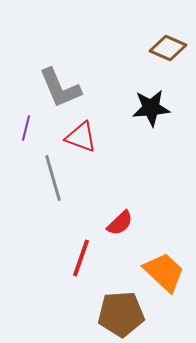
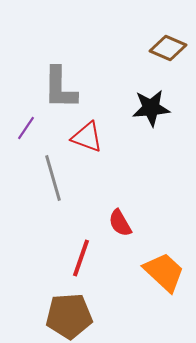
gray L-shape: rotated 24 degrees clockwise
purple line: rotated 20 degrees clockwise
red triangle: moved 6 px right
red semicircle: rotated 104 degrees clockwise
brown pentagon: moved 52 px left, 2 px down
